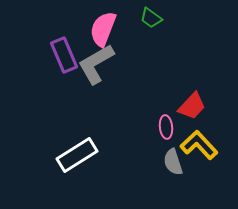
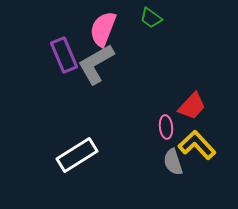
yellow L-shape: moved 2 px left
